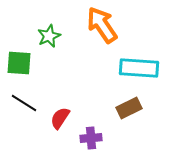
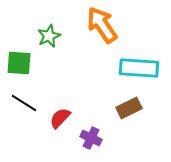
red semicircle: rotated 10 degrees clockwise
purple cross: rotated 30 degrees clockwise
